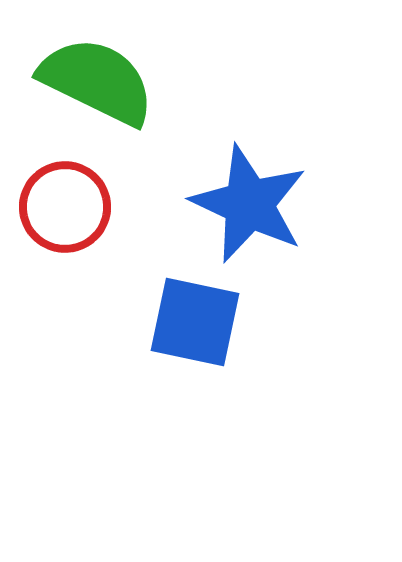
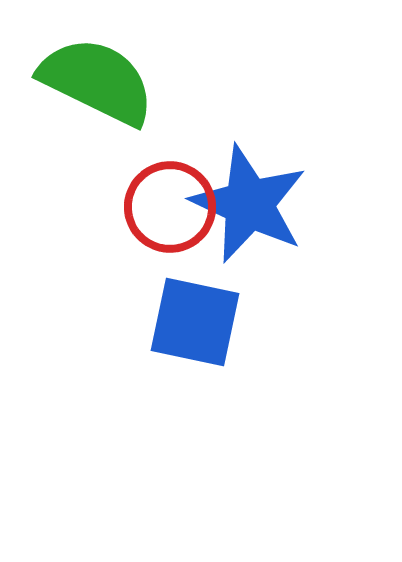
red circle: moved 105 px right
